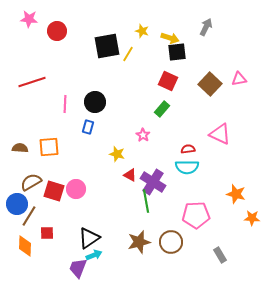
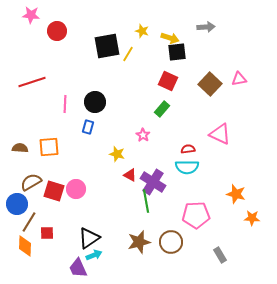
pink star at (29, 19): moved 2 px right, 4 px up
gray arrow at (206, 27): rotated 60 degrees clockwise
brown line at (29, 216): moved 6 px down
purple trapezoid at (78, 268): rotated 45 degrees counterclockwise
